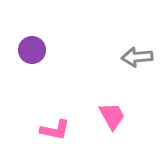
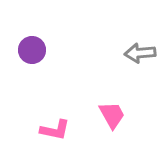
gray arrow: moved 3 px right, 4 px up
pink trapezoid: moved 1 px up
